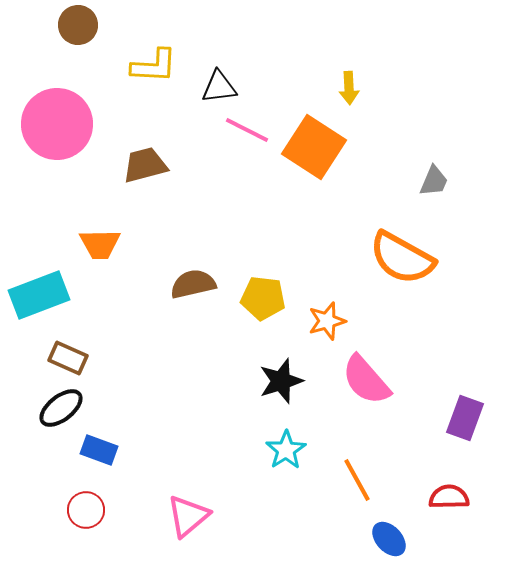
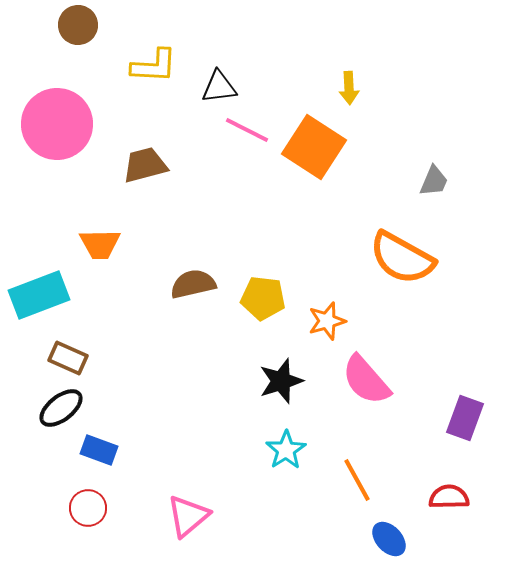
red circle: moved 2 px right, 2 px up
